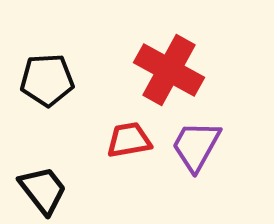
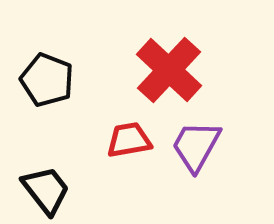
red cross: rotated 14 degrees clockwise
black pentagon: rotated 24 degrees clockwise
black trapezoid: moved 3 px right
